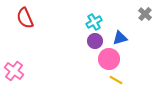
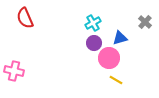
gray cross: moved 8 px down
cyan cross: moved 1 px left, 1 px down
purple circle: moved 1 px left, 2 px down
pink circle: moved 1 px up
pink cross: rotated 24 degrees counterclockwise
